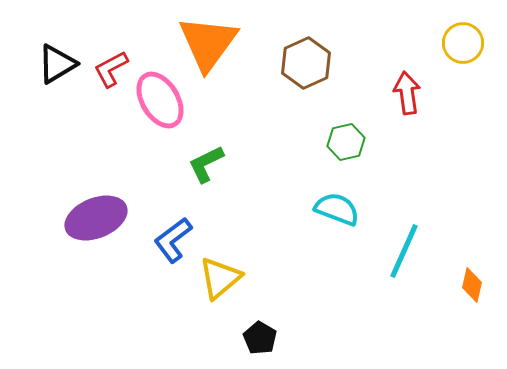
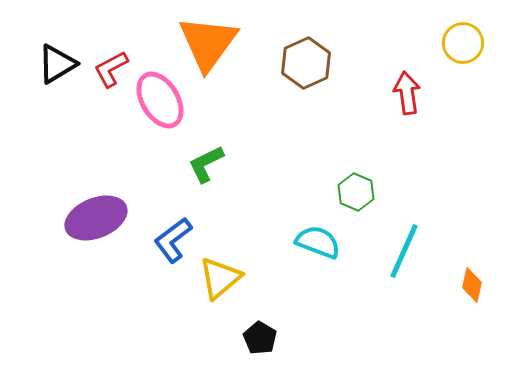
green hexagon: moved 10 px right, 50 px down; rotated 24 degrees counterclockwise
cyan semicircle: moved 19 px left, 33 px down
